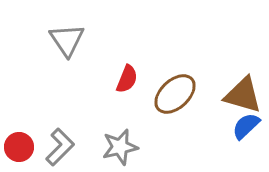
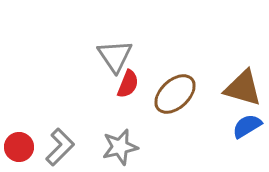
gray triangle: moved 48 px right, 16 px down
red semicircle: moved 1 px right, 5 px down
brown triangle: moved 7 px up
blue semicircle: moved 1 px right; rotated 12 degrees clockwise
